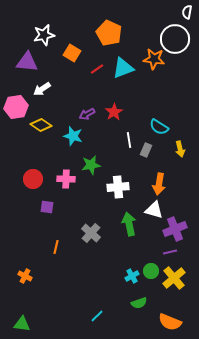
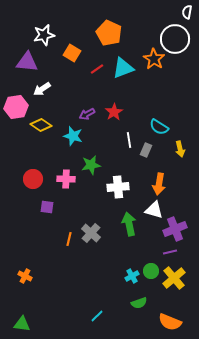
orange star: rotated 25 degrees clockwise
orange line: moved 13 px right, 8 px up
